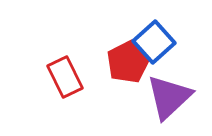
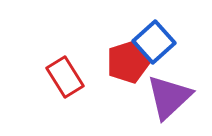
red pentagon: rotated 9 degrees clockwise
red rectangle: rotated 6 degrees counterclockwise
